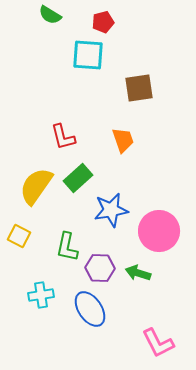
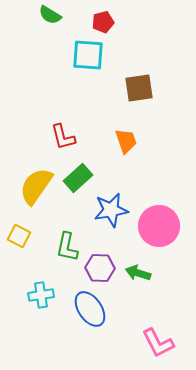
orange trapezoid: moved 3 px right, 1 px down
pink circle: moved 5 px up
